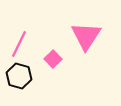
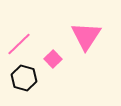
pink line: rotated 20 degrees clockwise
black hexagon: moved 5 px right, 2 px down
